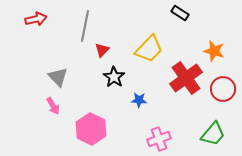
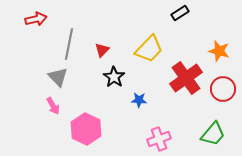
black rectangle: rotated 66 degrees counterclockwise
gray line: moved 16 px left, 18 px down
orange star: moved 5 px right
pink hexagon: moved 5 px left
